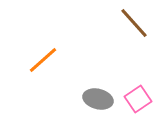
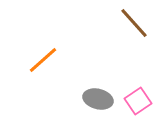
pink square: moved 2 px down
